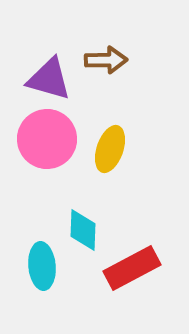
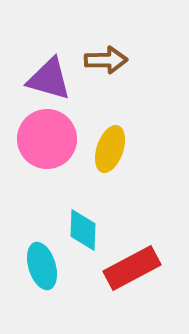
cyan ellipse: rotated 12 degrees counterclockwise
